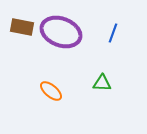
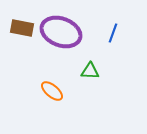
brown rectangle: moved 1 px down
green triangle: moved 12 px left, 12 px up
orange ellipse: moved 1 px right
